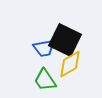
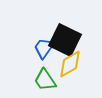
blue trapezoid: rotated 135 degrees clockwise
